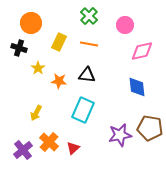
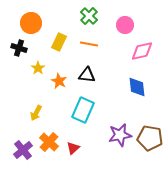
orange star: rotated 21 degrees clockwise
brown pentagon: moved 10 px down
